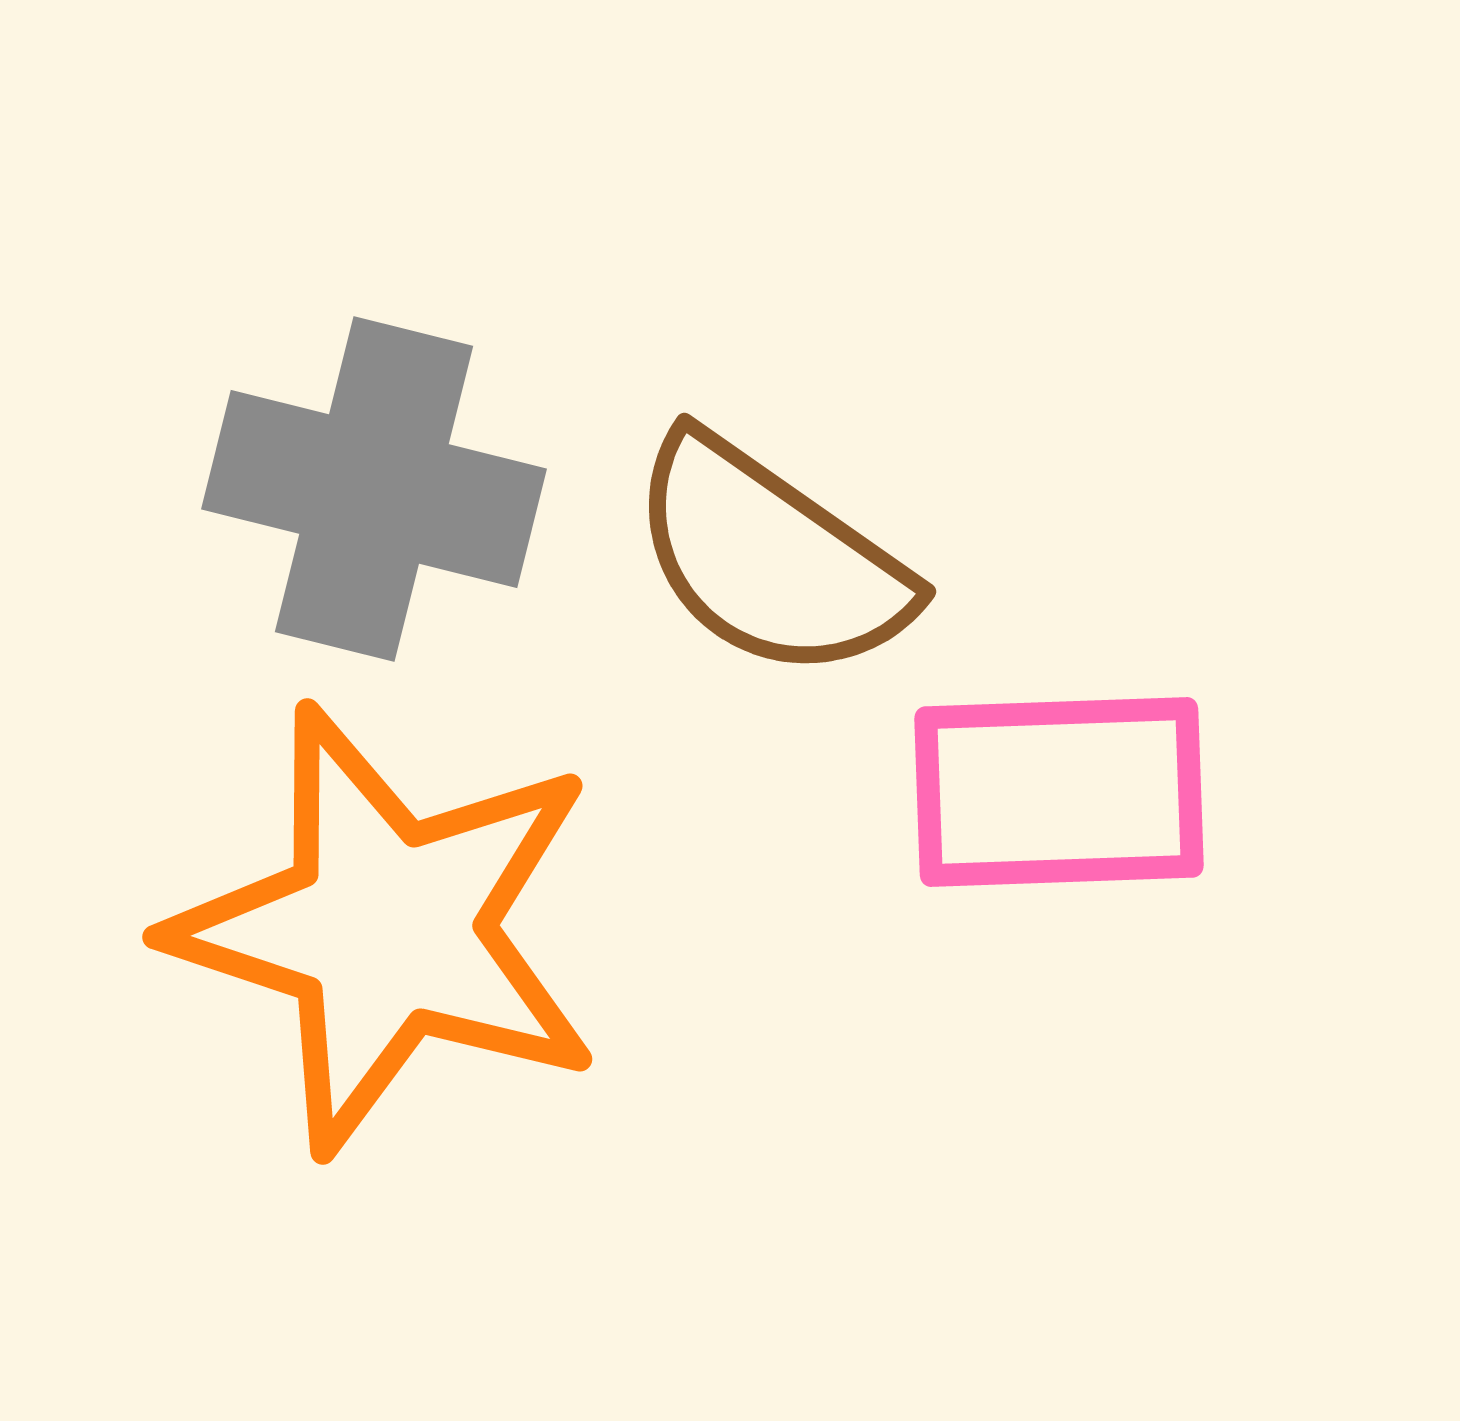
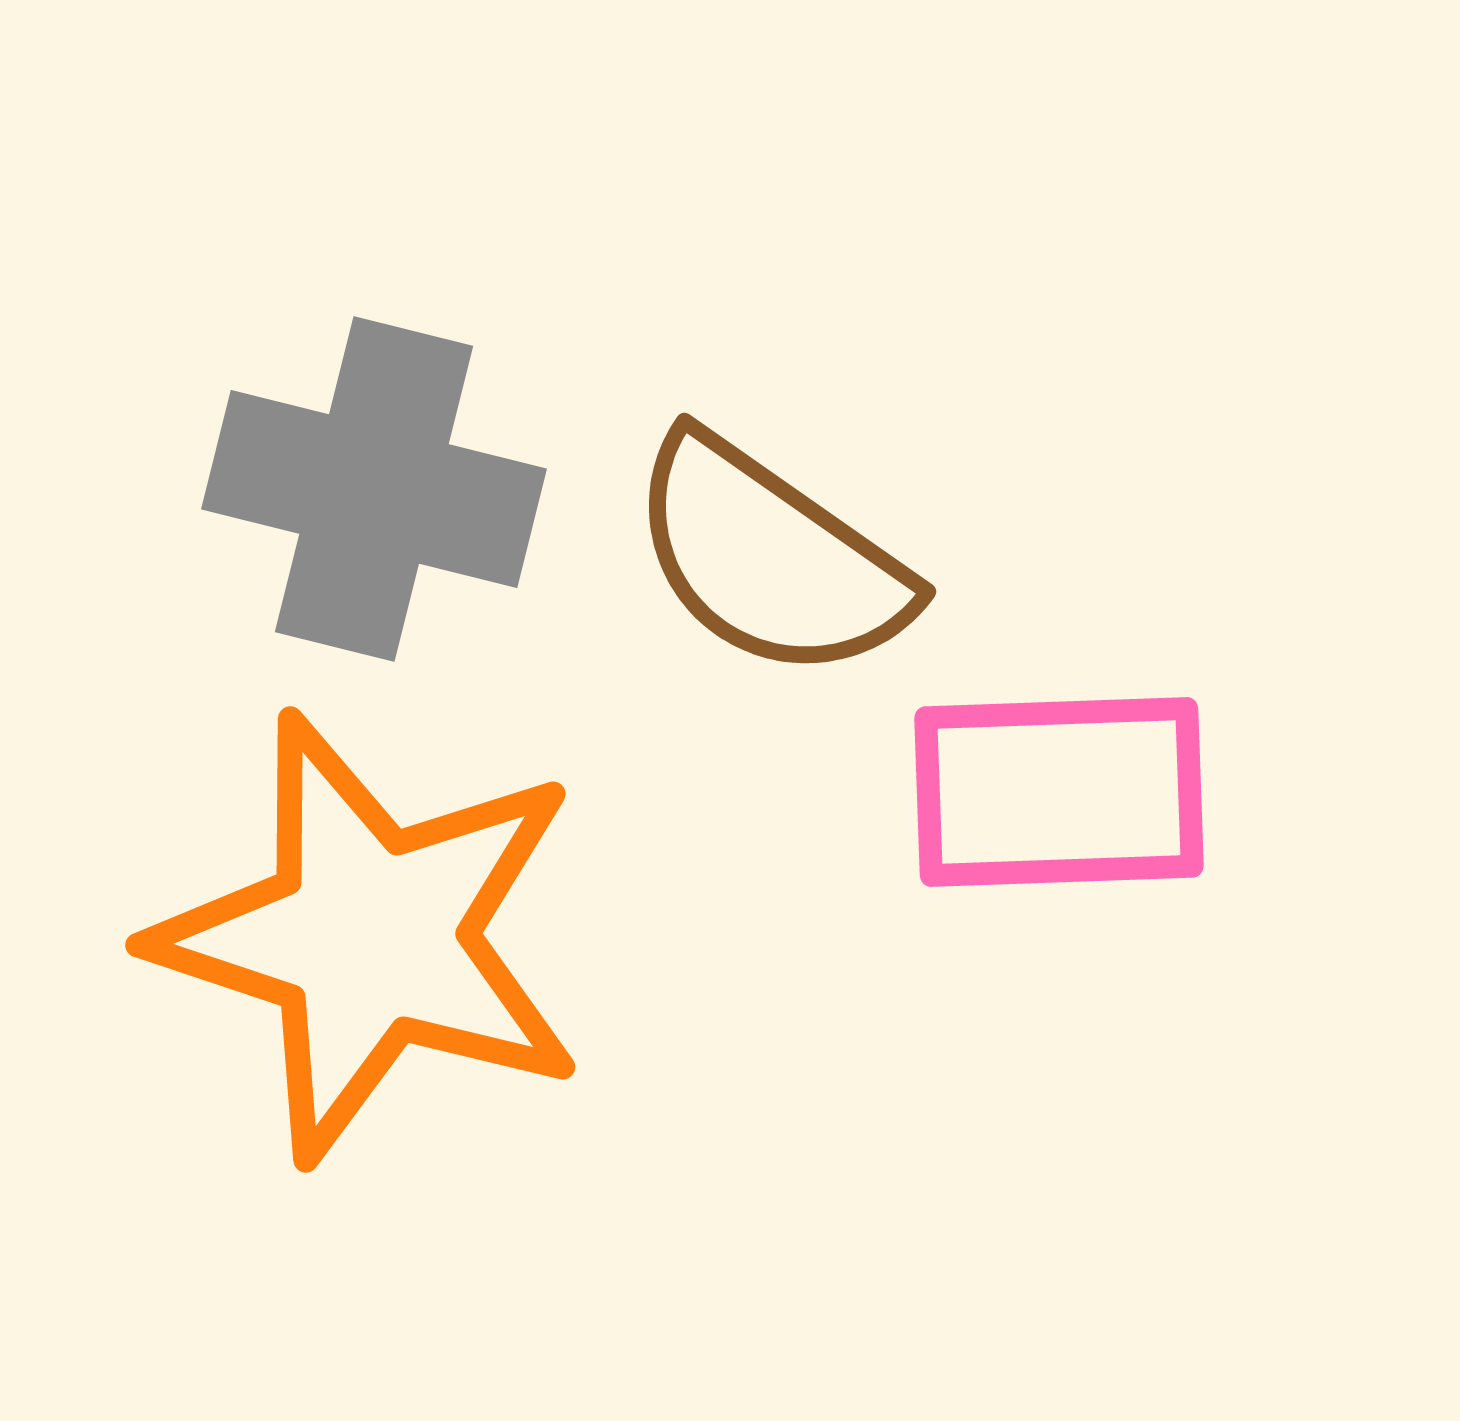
orange star: moved 17 px left, 8 px down
